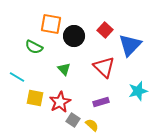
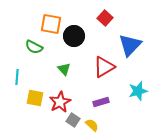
red square: moved 12 px up
red triangle: rotated 45 degrees clockwise
cyan line: rotated 63 degrees clockwise
